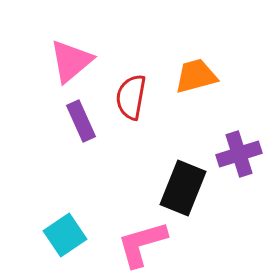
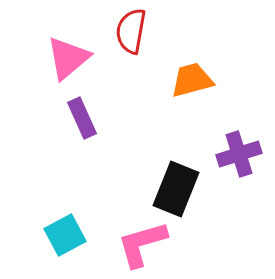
pink triangle: moved 3 px left, 3 px up
orange trapezoid: moved 4 px left, 4 px down
red semicircle: moved 66 px up
purple rectangle: moved 1 px right, 3 px up
black rectangle: moved 7 px left, 1 px down
cyan square: rotated 6 degrees clockwise
